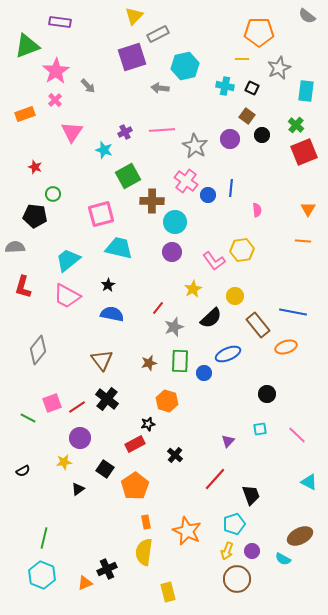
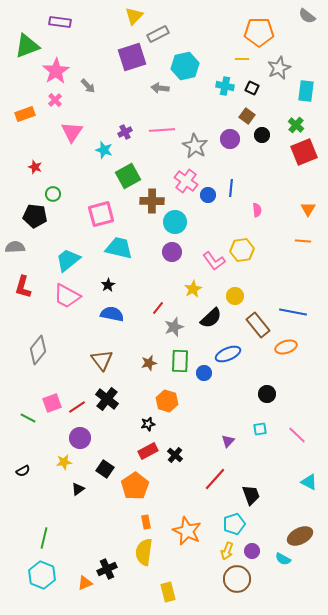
red rectangle at (135, 444): moved 13 px right, 7 px down
